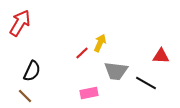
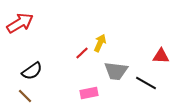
red arrow: rotated 28 degrees clockwise
black semicircle: rotated 30 degrees clockwise
